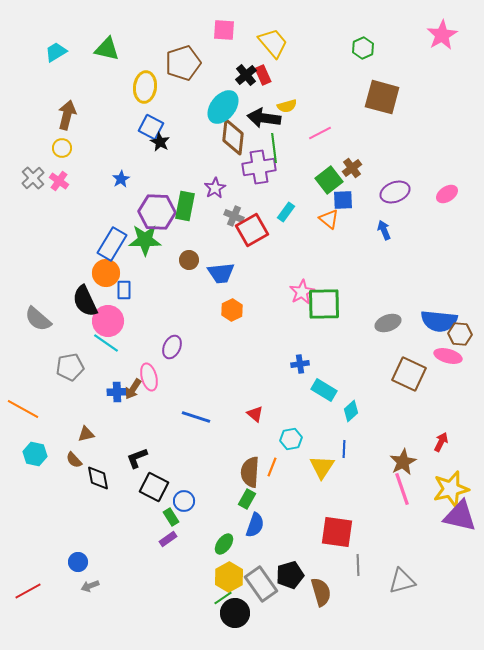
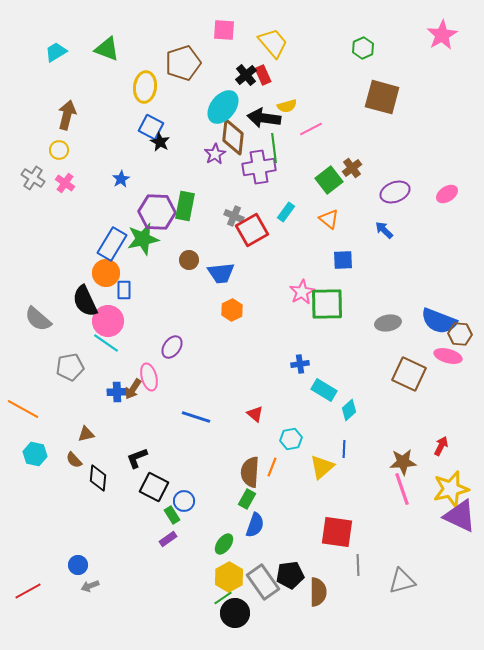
green triangle at (107, 49): rotated 8 degrees clockwise
pink line at (320, 133): moved 9 px left, 4 px up
yellow circle at (62, 148): moved 3 px left, 2 px down
gray cross at (33, 178): rotated 15 degrees counterclockwise
pink cross at (59, 181): moved 6 px right, 2 px down
purple star at (215, 188): moved 34 px up
blue square at (343, 200): moved 60 px down
blue arrow at (384, 230): rotated 24 degrees counterclockwise
green star at (145, 240): moved 2 px left, 1 px up; rotated 12 degrees counterclockwise
green square at (324, 304): moved 3 px right
blue semicircle at (439, 321): rotated 15 degrees clockwise
gray ellipse at (388, 323): rotated 10 degrees clockwise
purple ellipse at (172, 347): rotated 10 degrees clockwise
cyan diamond at (351, 411): moved 2 px left, 1 px up
red arrow at (441, 442): moved 4 px down
brown star at (403, 462): rotated 24 degrees clockwise
yellow triangle at (322, 467): rotated 16 degrees clockwise
black diamond at (98, 478): rotated 16 degrees clockwise
purple triangle at (460, 516): rotated 12 degrees clockwise
green rectangle at (171, 517): moved 1 px right, 2 px up
blue circle at (78, 562): moved 3 px down
black pentagon at (290, 575): rotated 8 degrees clockwise
gray rectangle at (261, 584): moved 2 px right, 2 px up
brown semicircle at (321, 592): moved 3 px left; rotated 16 degrees clockwise
